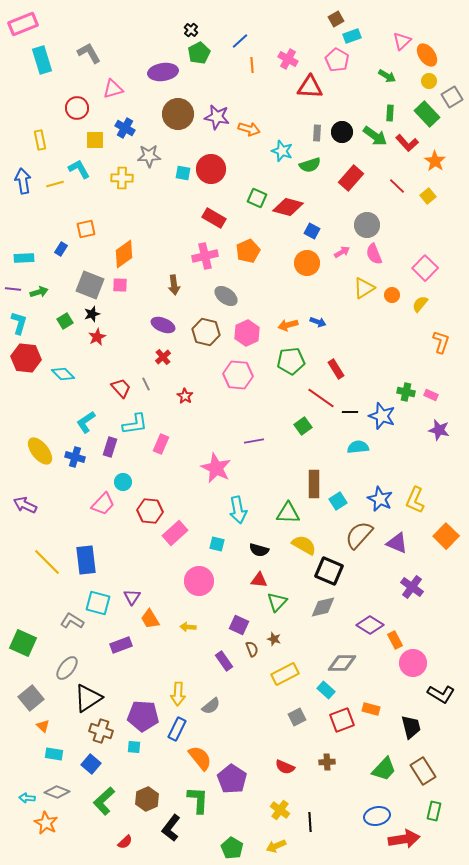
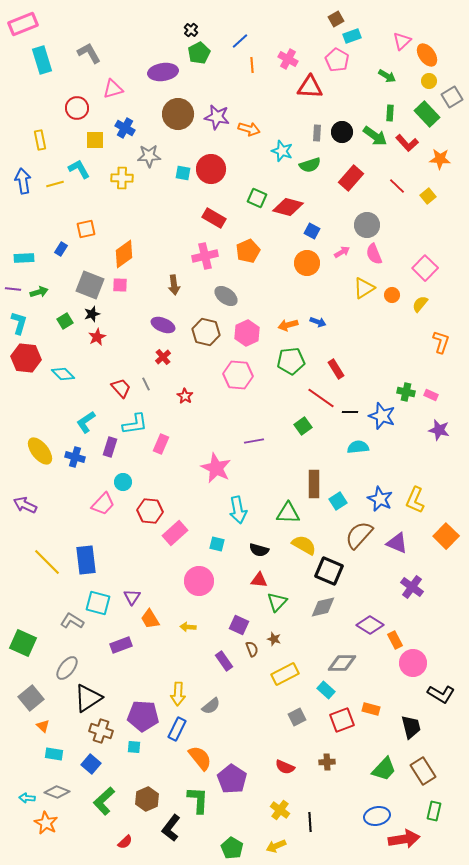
orange star at (435, 161): moved 5 px right, 2 px up; rotated 30 degrees counterclockwise
